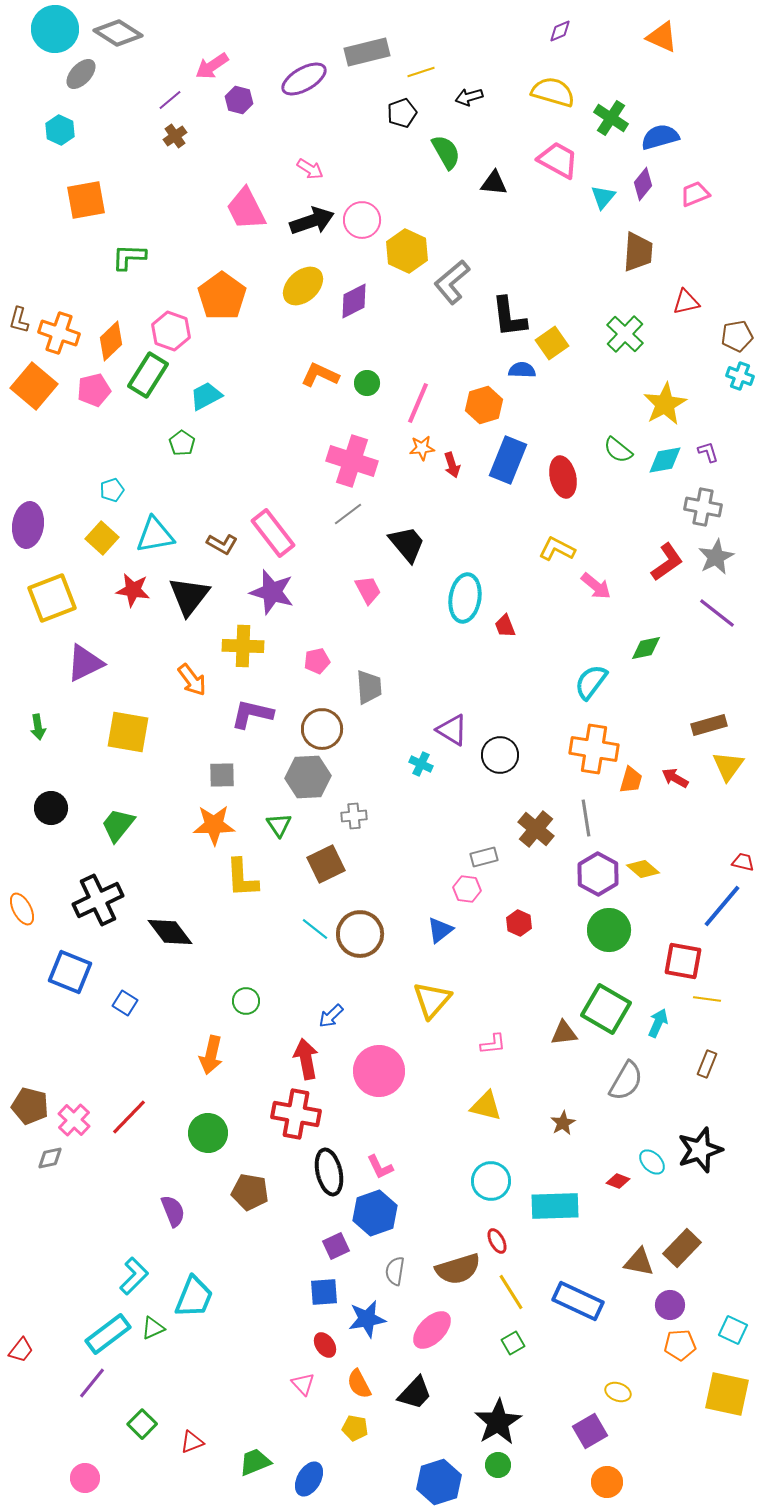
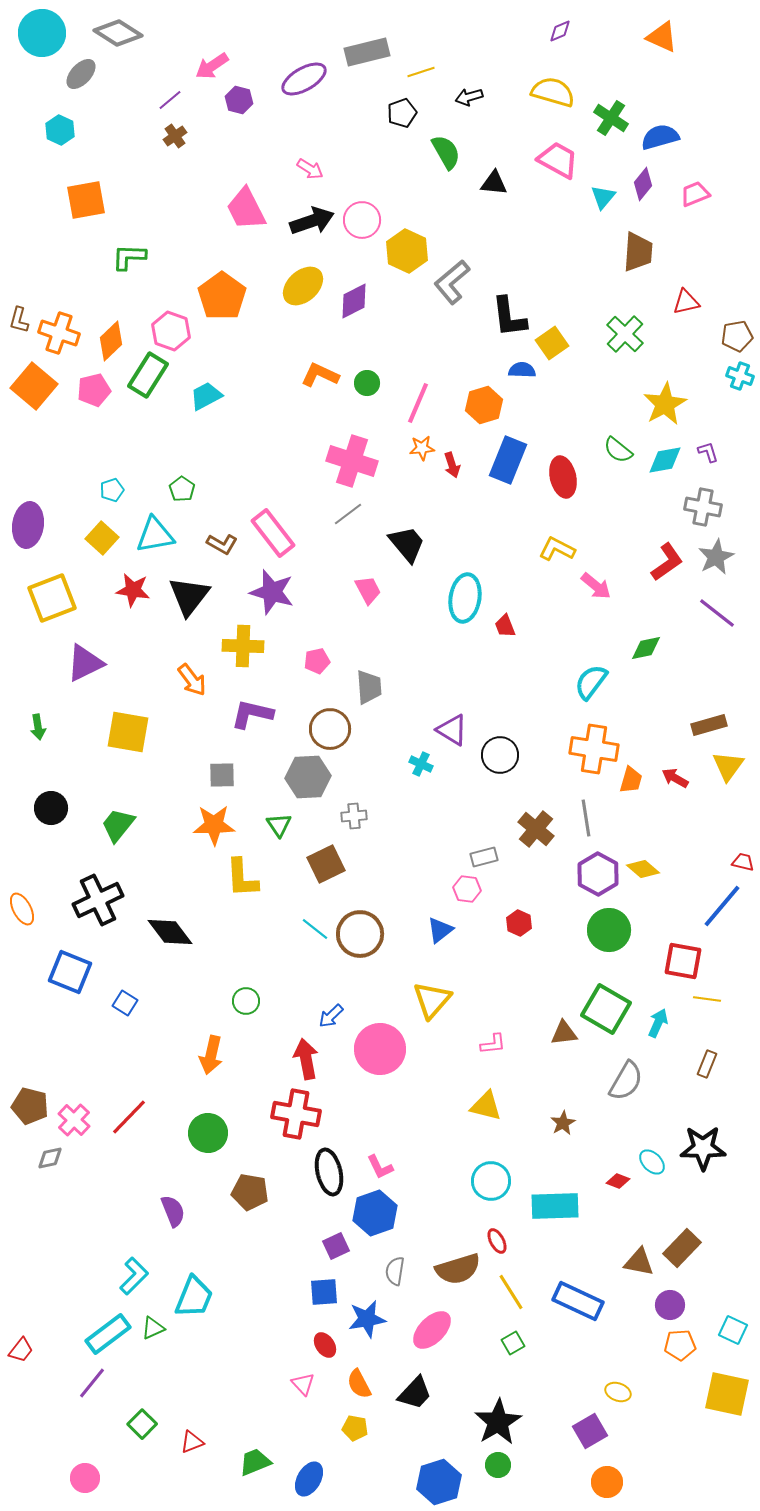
cyan circle at (55, 29): moved 13 px left, 4 px down
green pentagon at (182, 443): moved 46 px down
brown circle at (322, 729): moved 8 px right
pink circle at (379, 1071): moved 1 px right, 22 px up
black star at (700, 1150): moved 3 px right, 2 px up; rotated 18 degrees clockwise
